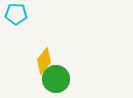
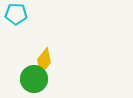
green circle: moved 22 px left
